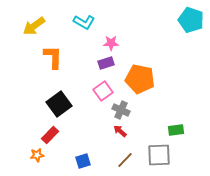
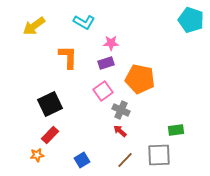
orange L-shape: moved 15 px right
black square: moved 9 px left; rotated 10 degrees clockwise
blue square: moved 1 px left, 1 px up; rotated 14 degrees counterclockwise
